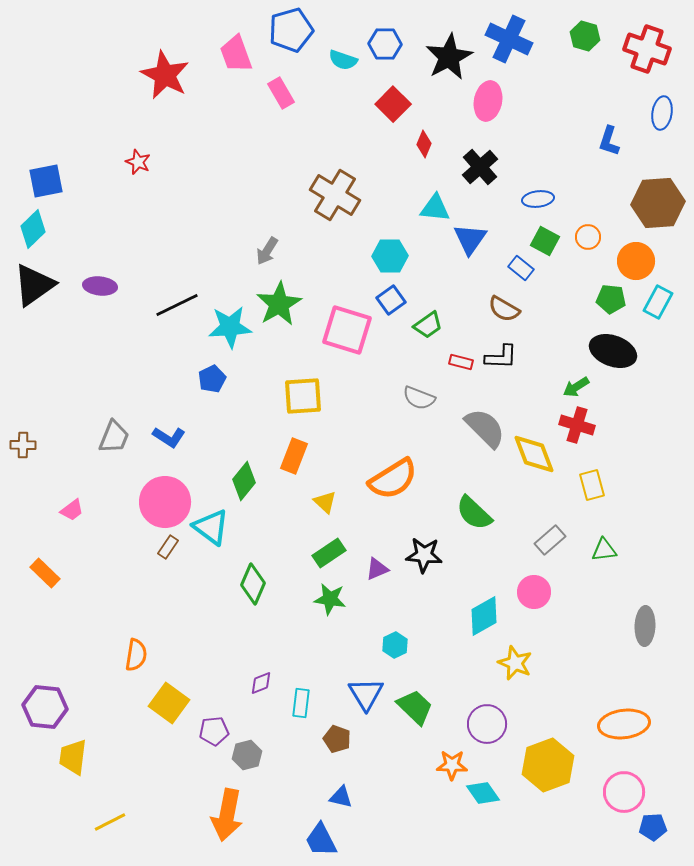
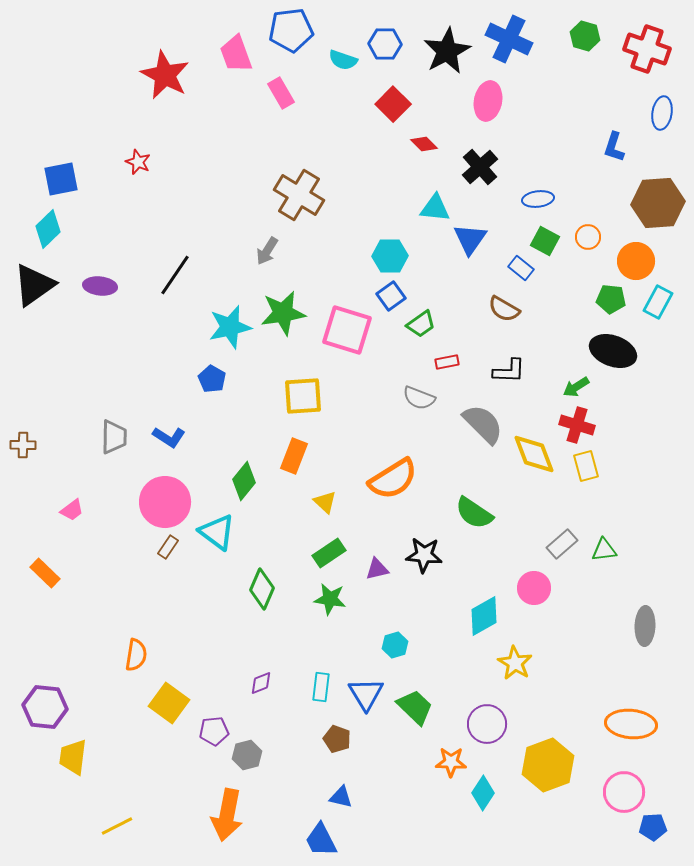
blue pentagon at (291, 30): rotated 9 degrees clockwise
black star at (449, 57): moved 2 px left, 6 px up
blue L-shape at (609, 141): moved 5 px right, 6 px down
red diamond at (424, 144): rotated 68 degrees counterclockwise
blue square at (46, 181): moved 15 px right, 2 px up
brown cross at (335, 195): moved 36 px left
cyan diamond at (33, 229): moved 15 px right
blue square at (391, 300): moved 4 px up
green star at (279, 304): moved 4 px right, 9 px down; rotated 21 degrees clockwise
black line at (177, 305): moved 2 px left, 30 px up; rotated 30 degrees counterclockwise
green trapezoid at (428, 325): moved 7 px left, 1 px up
cyan star at (230, 327): rotated 9 degrees counterclockwise
black L-shape at (501, 357): moved 8 px right, 14 px down
red rectangle at (461, 362): moved 14 px left; rotated 25 degrees counterclockwise
blue pentagon at (212, 379): rotated 16 degrees counterclockwise
gray semicircle at (485, 428): moved 2 px left, 4 px up
gray trapezoid at (114, 437): rotated 21 degrees counterclockwise
yellow rectangle at (592, 485): moved 6 px left, 19 px up
green semicircle at (474, 513): rotated 9 degrees counterclockwise
cyan triangle at (211, 527): moved 6 px right, 5 px down
gray rectangle at (550, 540): moved 12 px right, 4 px down
purple triangle at (377, 569): rotated 10 degrees clockwise
green diamond at (253, 584): moved 9 px right, 5 px down
pink circle at (534, 592): moved 4 px up
cyan hexagon at (395, 645): rotated 10 degrees clockwise
yellow star at (515, 663): rotated 8 degrees clockwise
cyan rectangle at (301, 703): moved 20 px right, 16 px up
orange ellipse at (624, 724): moved 7 px right; rotated 12 degrees clockwise
orange star at (452, 765): moved 1 px left, 3 px up
cyan diamond at (483, 793): rotated 68 degrees clockwise
yellow line at (110, 822): moved 7 px right, 4 px down
